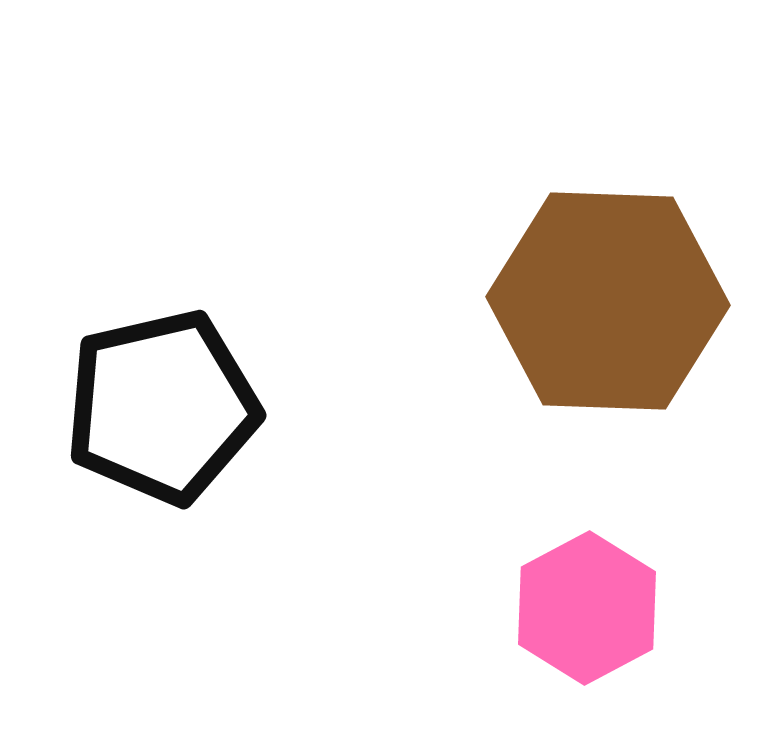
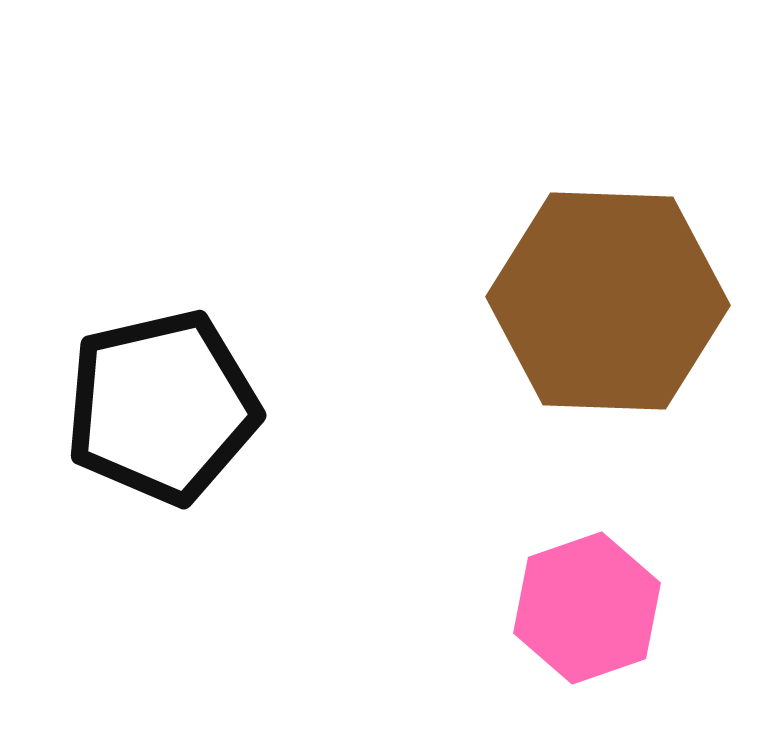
pink hexagon: rotated 9 degrees clockwise
